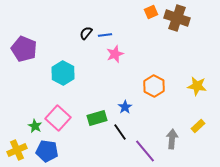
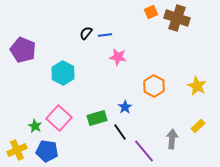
purple pentagon: moved 1 px left, 1 px down
pink star: moved 3 px right, 3 px down; rotated 30 degrees clockwise
yellow star: rotated 18 degrees clockwise
pink square: moved 1 px right
purple line: moved 1 px left
